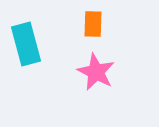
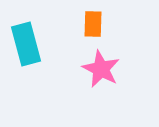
pink star: moved 5 px right, 3 px up
